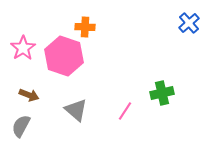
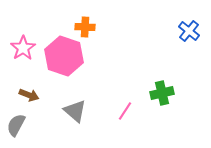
blue cross: moved 8 px down; rotated 10 degrees counterclockwise
gray triangle: moved 1 px left, 1 px down
gray semicircle: moved 5 px left, 1 px up
